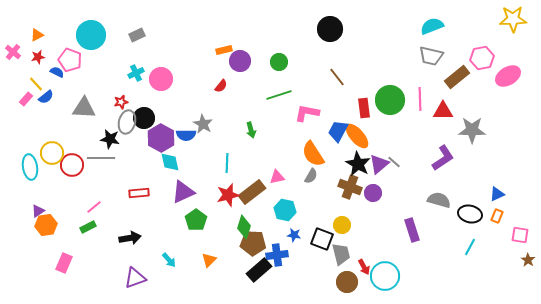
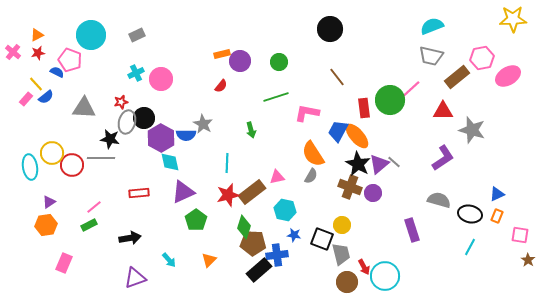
orange rectangle at (224, 50): moved 2 px left, 4 px down
red star at (38, 57): moved 4 px up
green line at (279, 95): moved 3 px left, 2 px down
pink line at (420, 99): moved 10 px left, 9 px up; rotated 50 degrees clockwise
gray star at (472, 130): rotated 16 degrees clockwise
purple triangle at (38, 211): moved 11 px right, 9 px up
green rectangle at (88, 227): moved 1 px right, 2 px up
